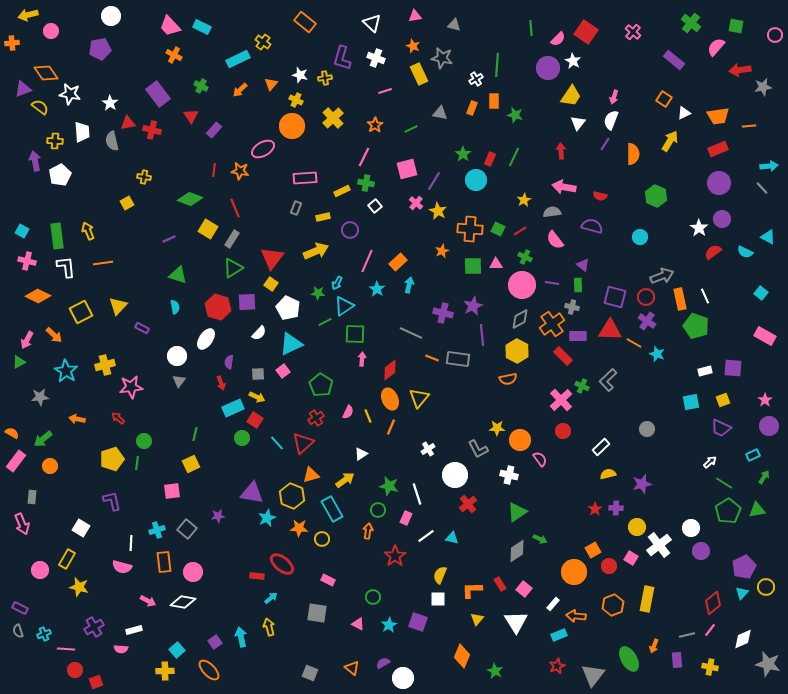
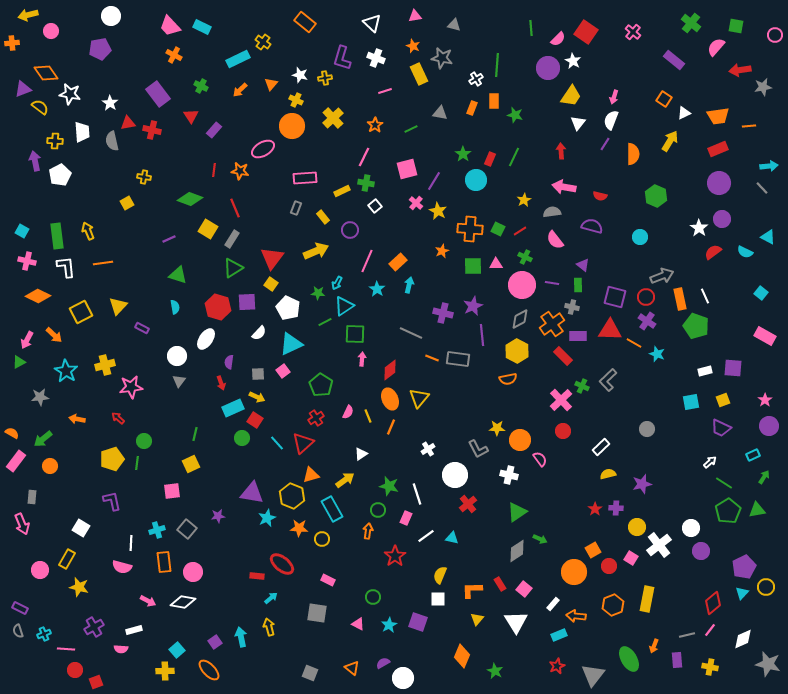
yellow rectangle at (323, 217): rotated 64 degrees clockwise
